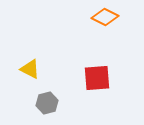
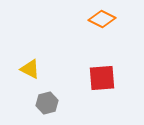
orange diamond: moved 3 px left, 2 px down
red square: moved 5 px right
